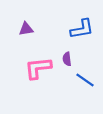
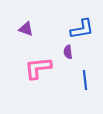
purple triangle: rotated 28 degrees clockwise
purple semicircle: moved 1 px right, 7 px up
blue line: rotated 48 degrees clockwise
